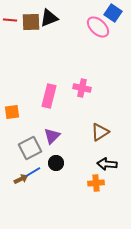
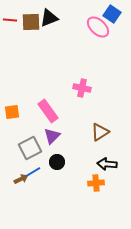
blue square: moved 1 px left, 1 px down
pink rectangle: moved 1 px left, 15 px down; rotated 50 degrees counterclockwise
black circle: moved 1 px right, 1 px up
